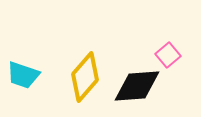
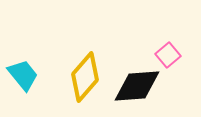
cyan trapezoid: rotated 148 degrees counterclockwise
